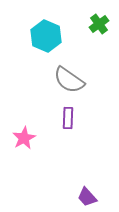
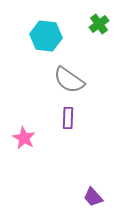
cyan hexagon: rotated 16 degrees counterclockwise
pink star: rotated 15 degrees counterclockwise
purple trapezoid: moved 6 px right
